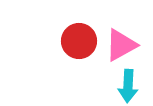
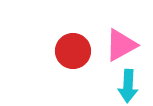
red circle: moved 6 px left, 10 px down
